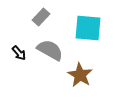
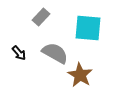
gray semicircle: moved 5 px right, 3 px down
